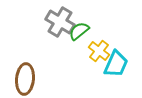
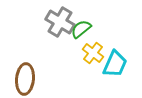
green semicircle: moved 2 px right, 2 px up
yellow cross: moved 6 px left, 2 px down
cyan trapezoid: moved 1 px left
